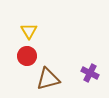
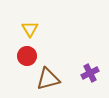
yellow triangle: moved 1 px right, 2 px up
purple cross: rotated 36 degrees clockwise
